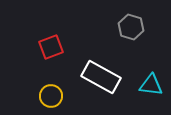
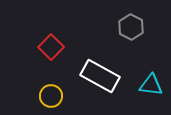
gray hexagon: rotated 10 degrees clockwise
red square: rotated 25 degrees counterclockwise
white rectangle: moved 1 px left, 1 px up
